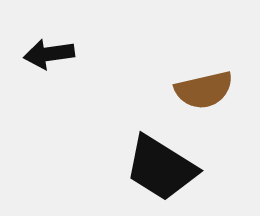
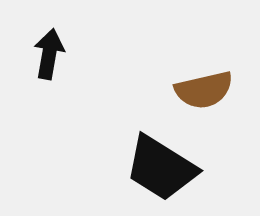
black arrow: rotated 108 degrees clockwise
